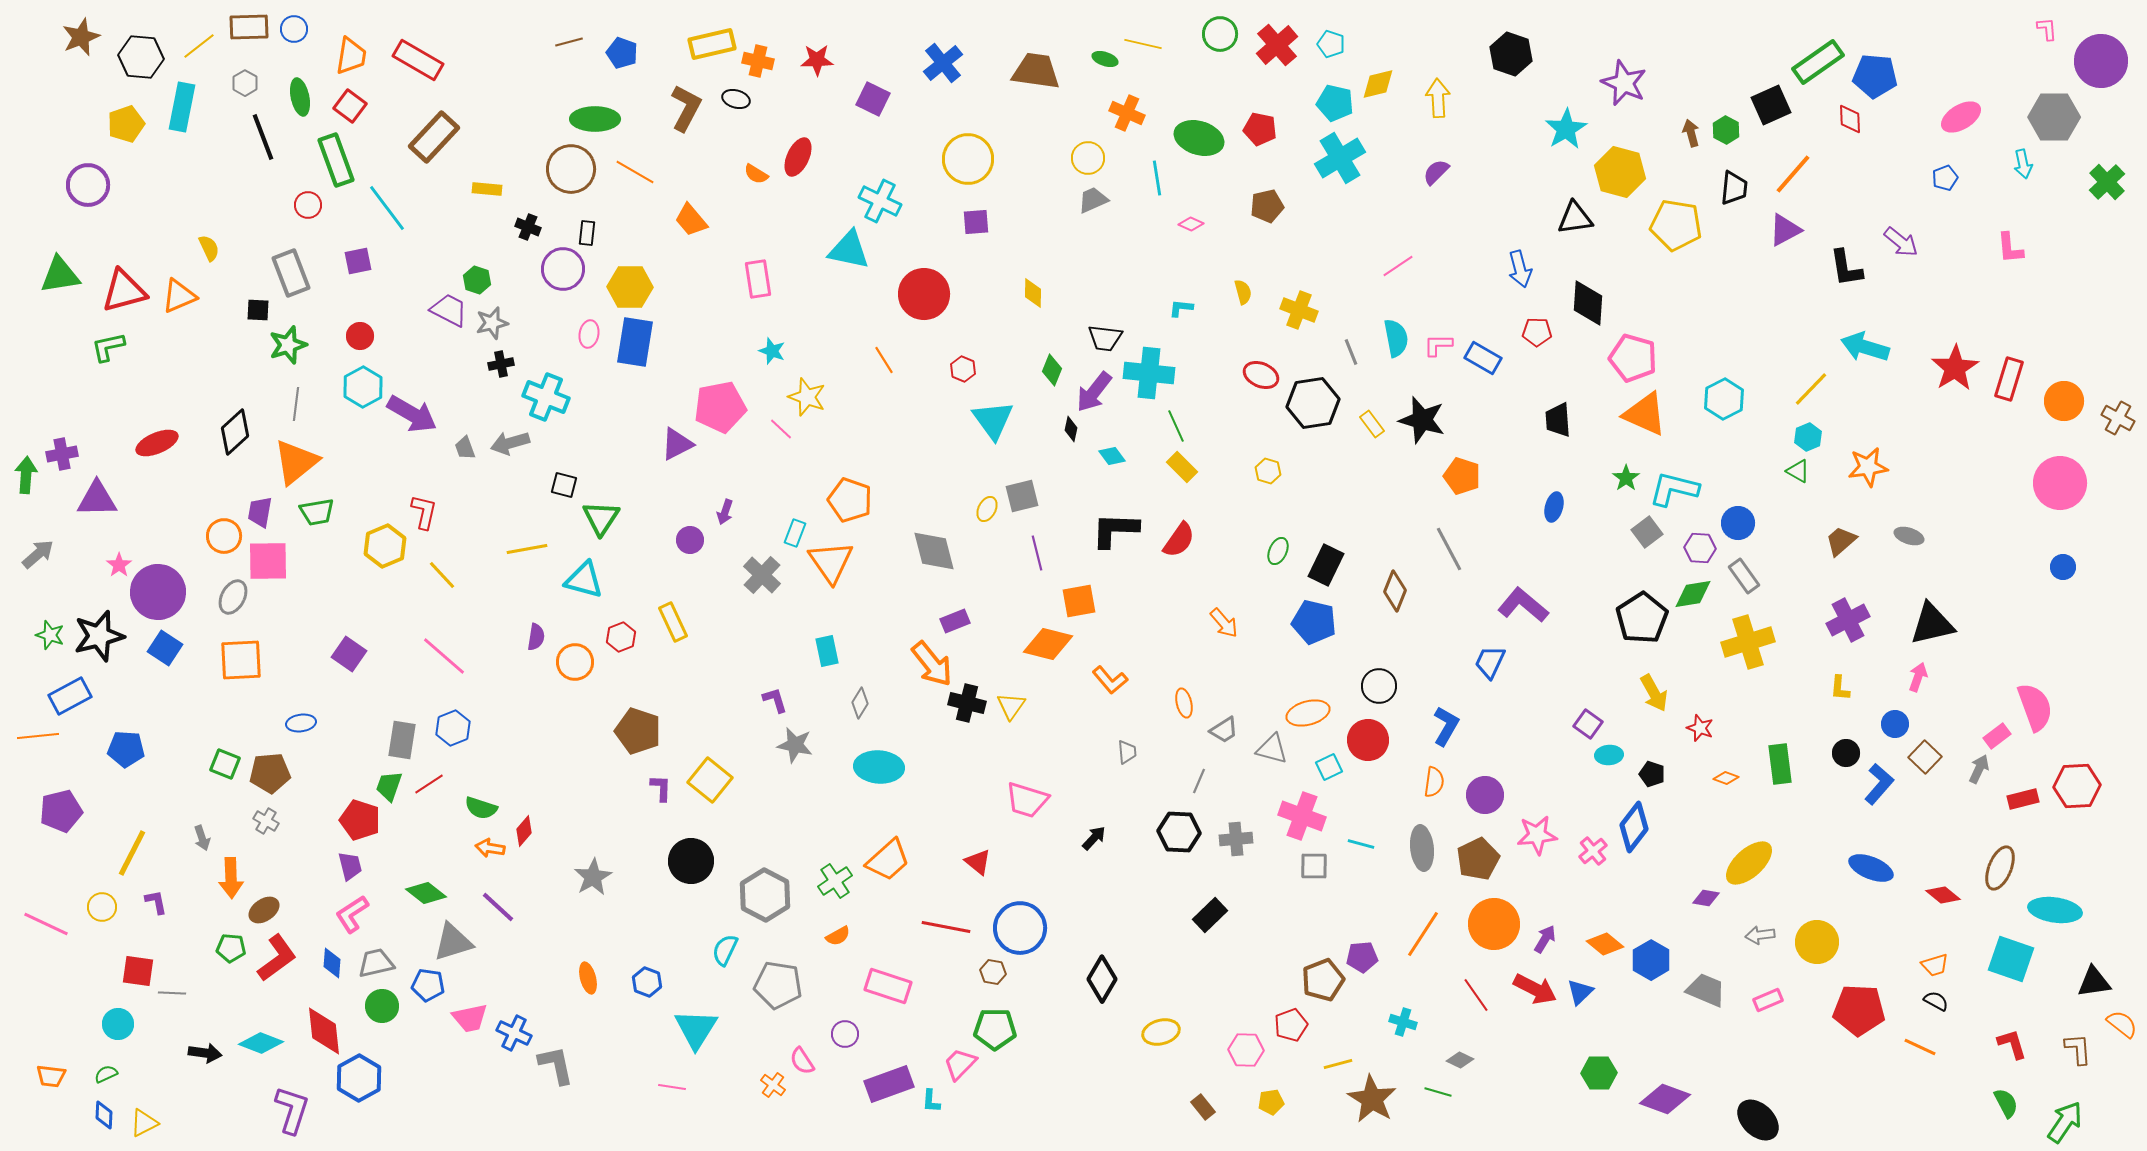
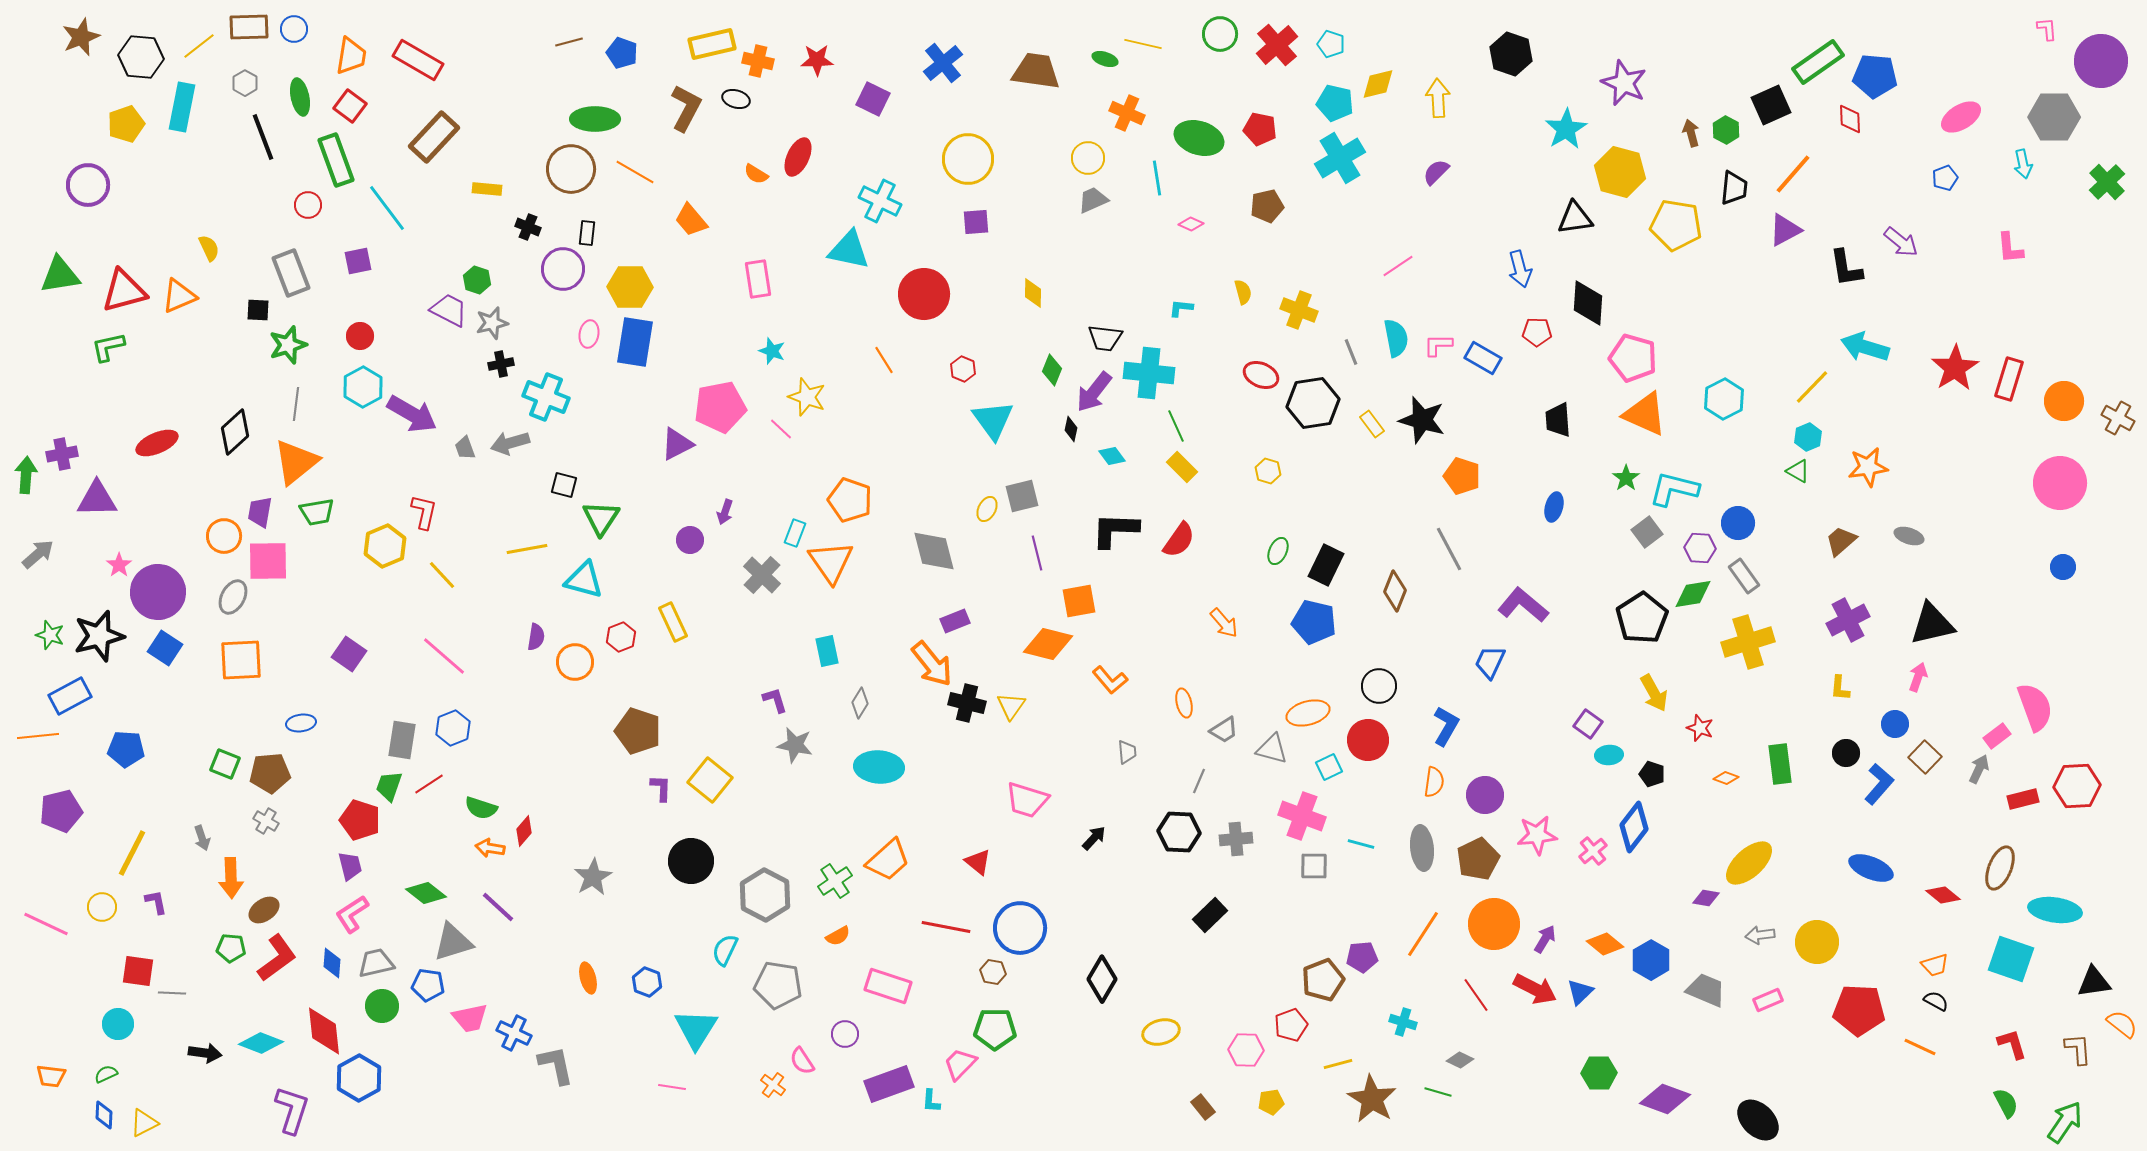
yellow line at (1811, 389): moved 1 px right, 2 px up
